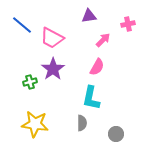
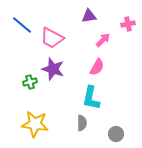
purple star: rotated 20 degrees counterclockwise
